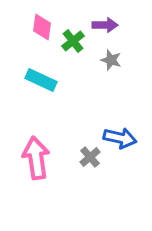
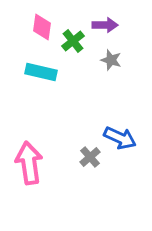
cyan rectangle: moved 8 px up; rotated 12 degrees counterclockwise
blue arrow: rotated 12 degrees clockwise
pink arrow: moved 7 px left, 5 px down
